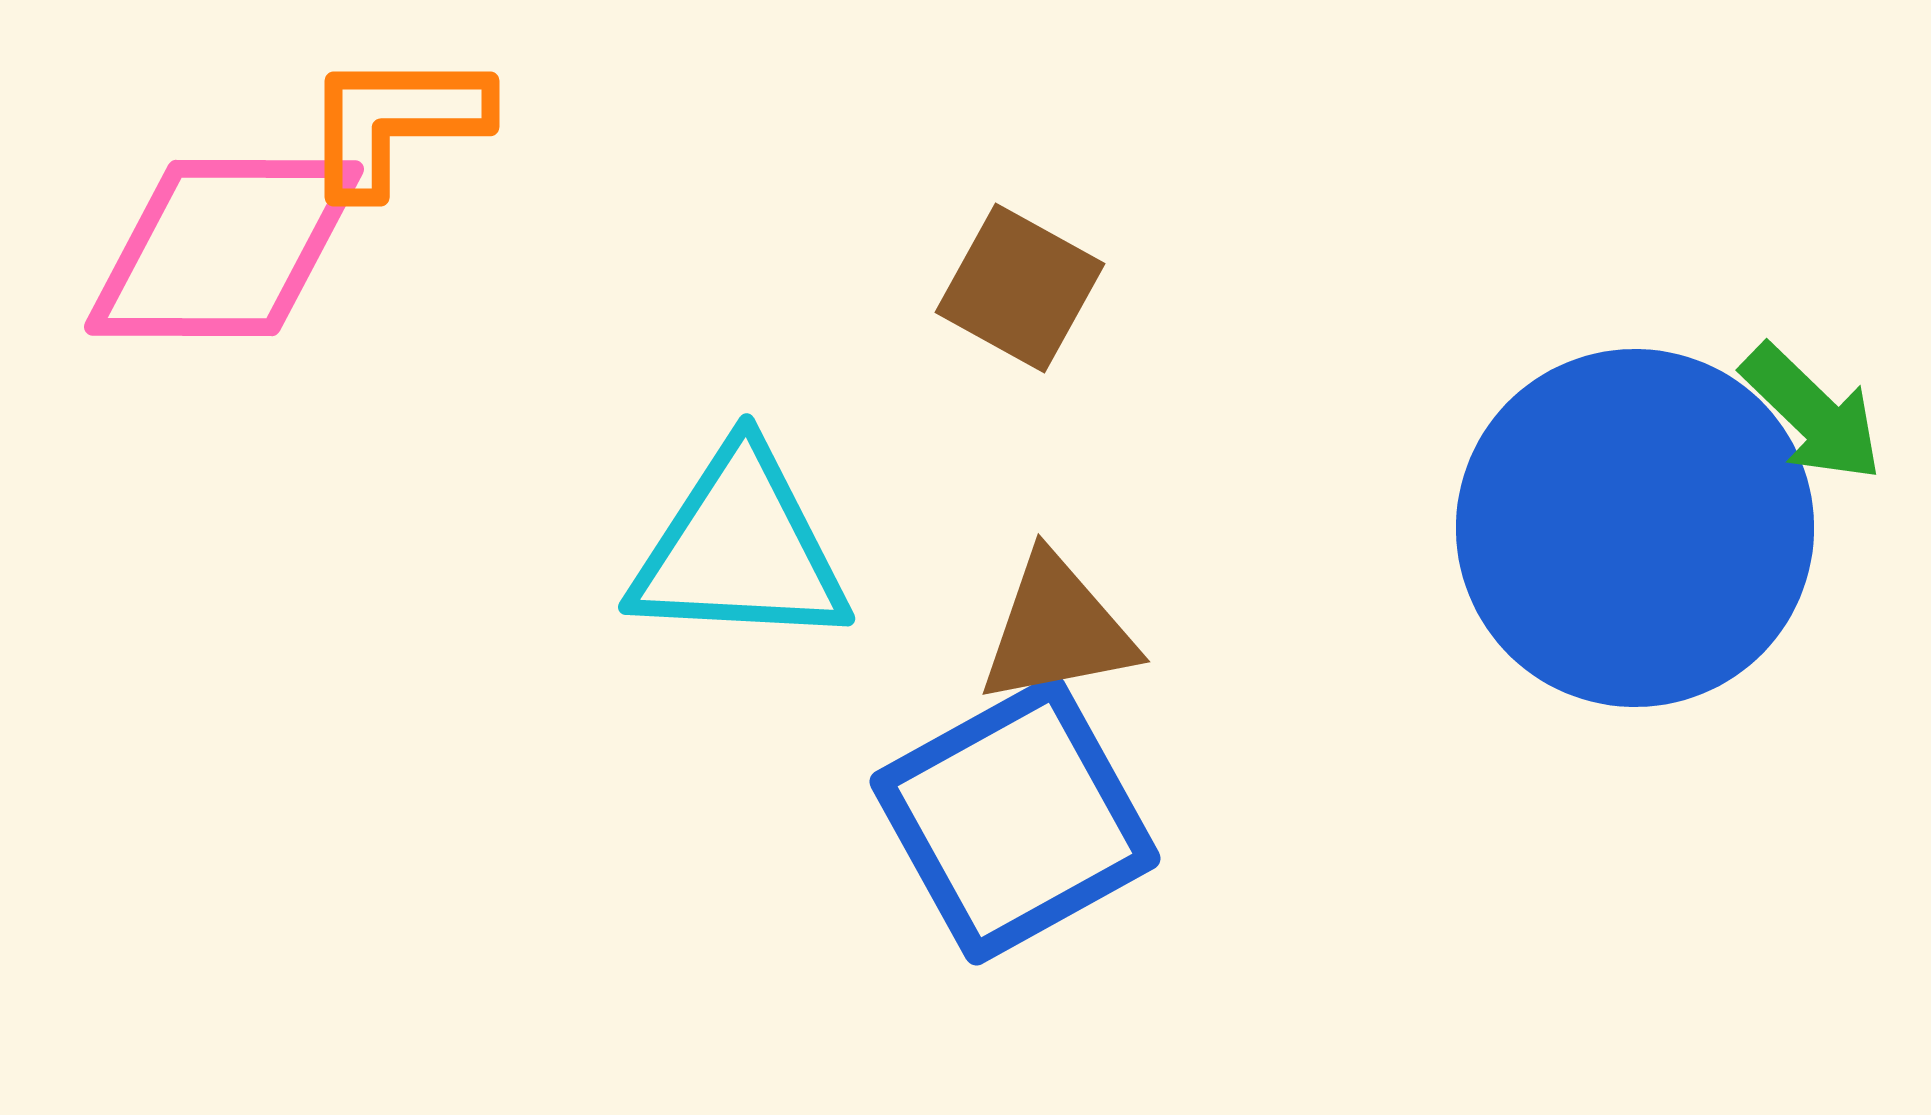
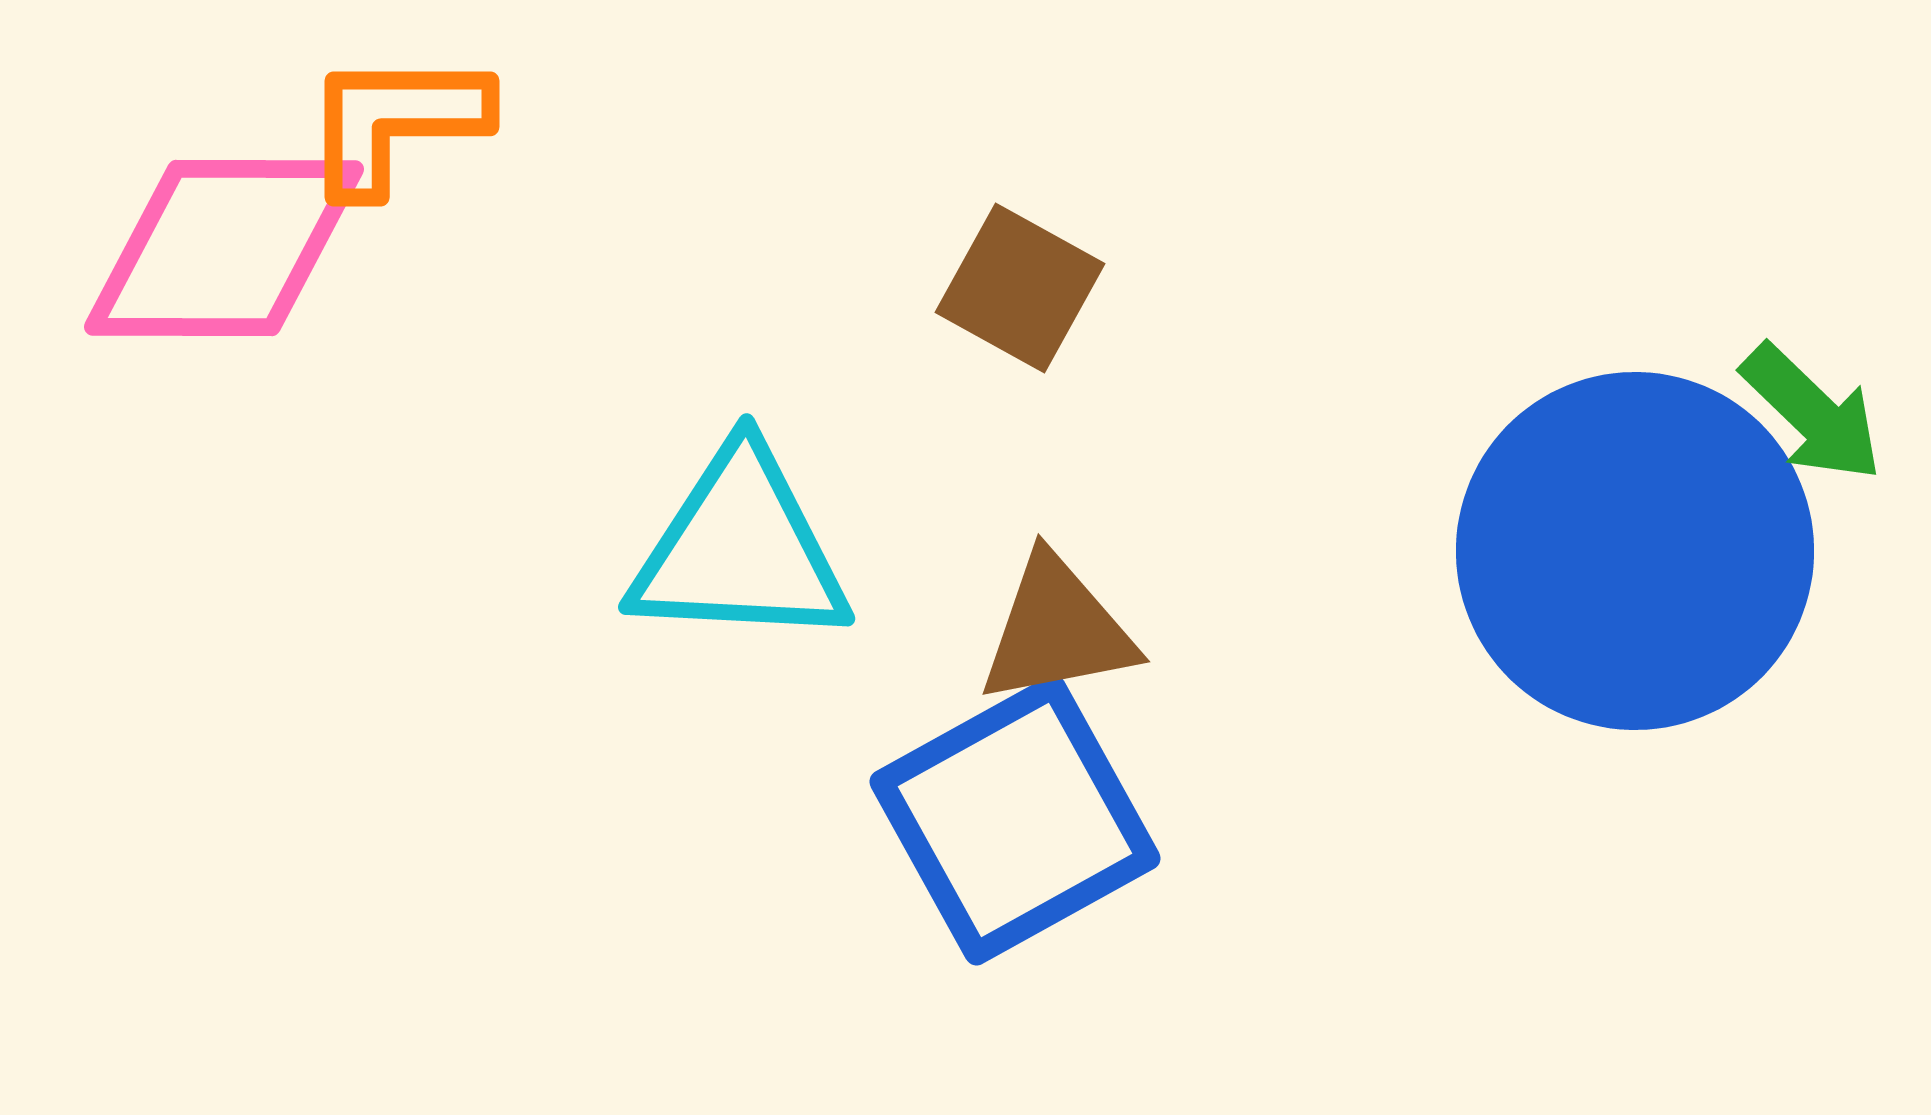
blue circle: moved 23 px down
